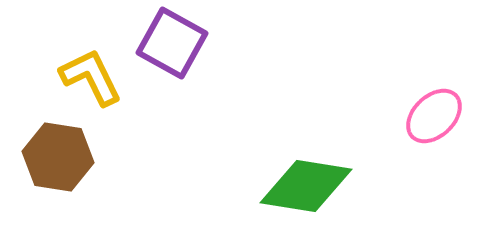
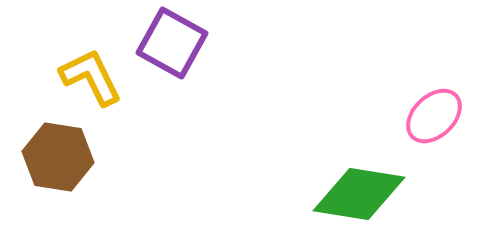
green diamond: moved 53 px right, 8 px down
